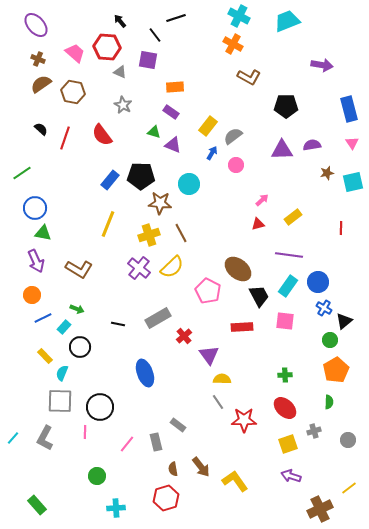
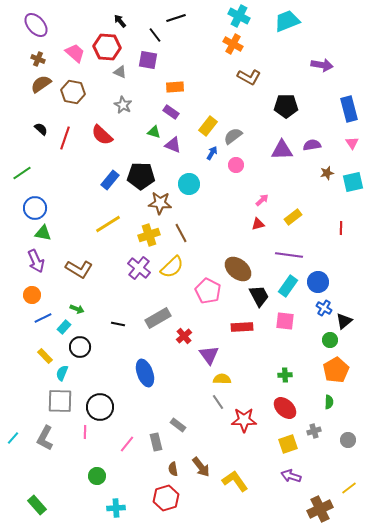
red semicircle at (102, 135): rotated 10 degrees counterclockwise
yellow line at (108, 224): rotated 36 degrees clockwise
